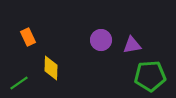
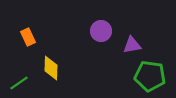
purple circle: moved 9 px up
green pentagon: rotated 12 degrees clockwise
